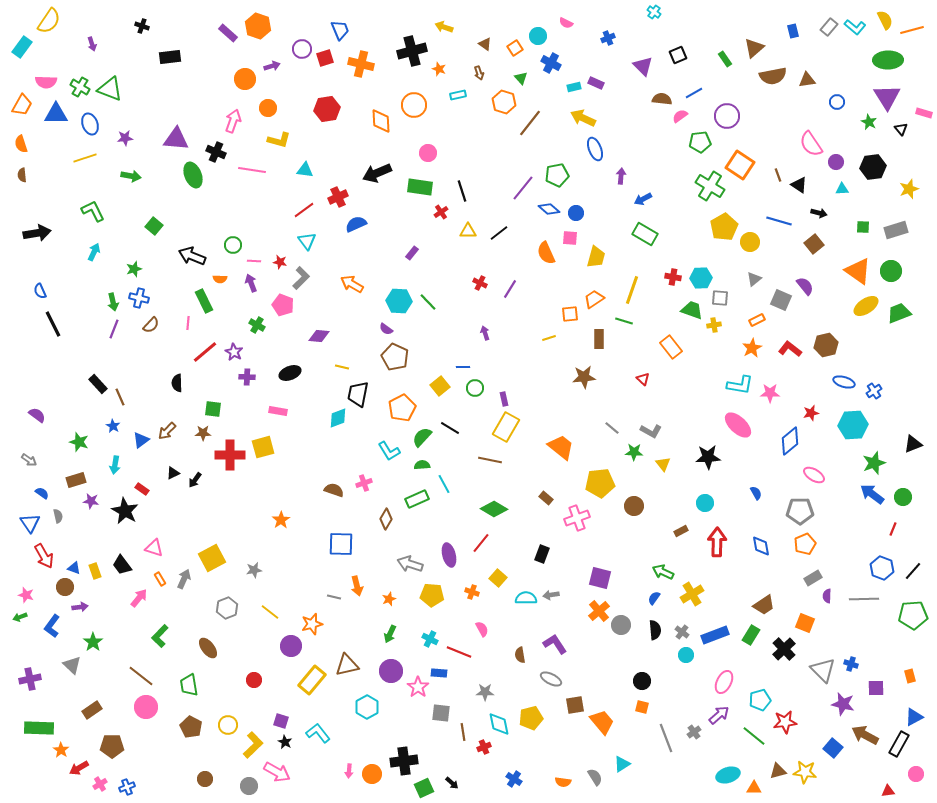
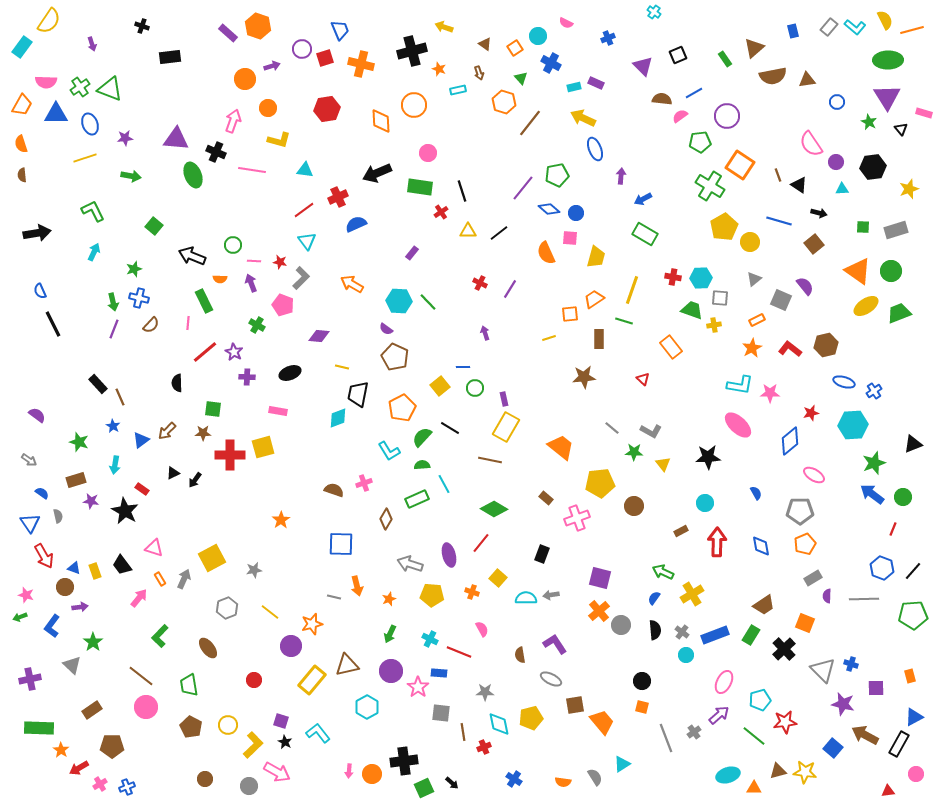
green cross at (80, 87): rotated 24 degrees clockwise
cyan rectangle at (458, 95): moved 5 px up
